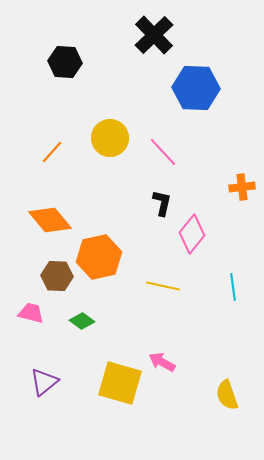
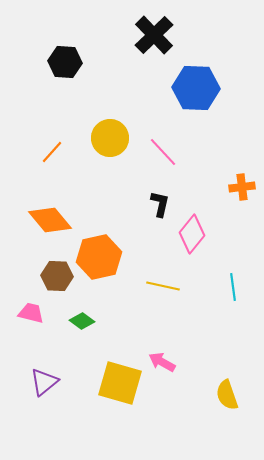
black L-shape: moved 2 px left, 1 px down
